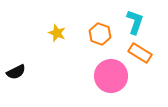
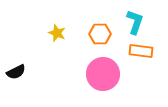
orange hexagon: rotated 20 degrees counterclockwise
orange rectangle: moved 1 px right, 2 px up; rotated 25 degrees counterclockwise
pink circle: moved 8 px left, 2 px up
